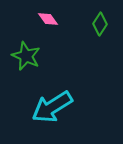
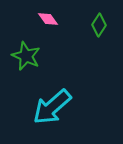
green diamond: moved 1 px left, 1 px down
cyan arrow: rotated 9 degrees counterclockwise
